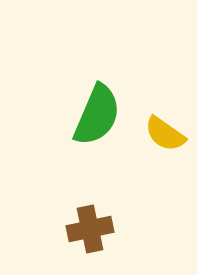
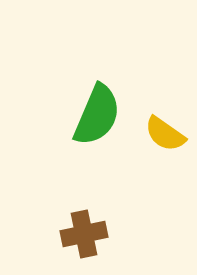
brown cross: moved 6 px left, 5 px down
